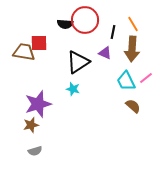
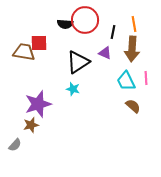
orange line: moved 1 px right; rotated 21 degrees clockwise
pink line: rotated 56 degrees counterclockwise
gray semicircle: moved 20 px left, 6 px up; rotated 32 degrees counterclockwise
